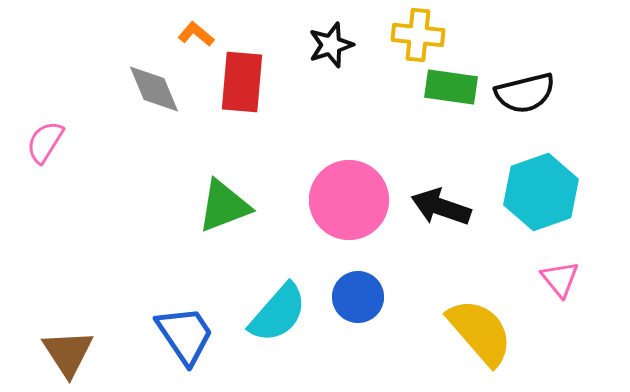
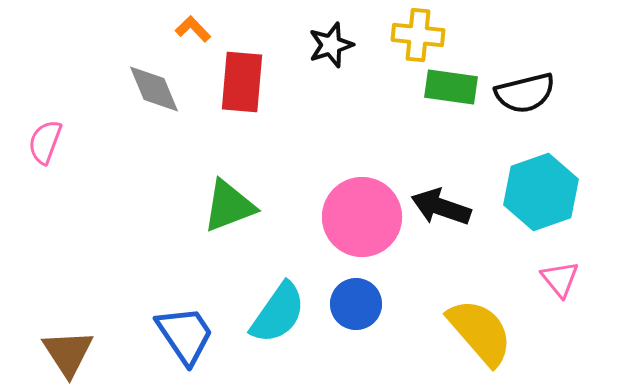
orange L-shape: moved 3 px left, 5 px up; rotated 6 degrees clockwise
pink semicircle: rotated 12 degrees counterclockwise
pink circle: moved 13 px right, 17 px down
green triangle: moved 5 px right
blue circle: moved 2 px left, 7 px down
cyan semicircle: rotated 6 degrees counterclockwise
